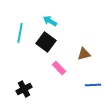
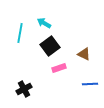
cyan arrow: moved 6 px left, 2 px down
black square: moved 4 px right, 4 px down; rotated 18 degrees clockwise
brown triangle: rotated 40 degrees clockwise
pink rectangle: rotated 64 degrees counterclockwise
blue line: moved 3 px left, 1 px up
